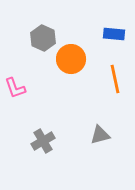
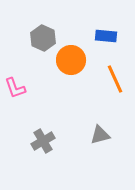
blue rectangle: moved 8 px left, 2 px down
orange circle: moved 1 px down
orange line: rotated 12 degrees counterclockwise
